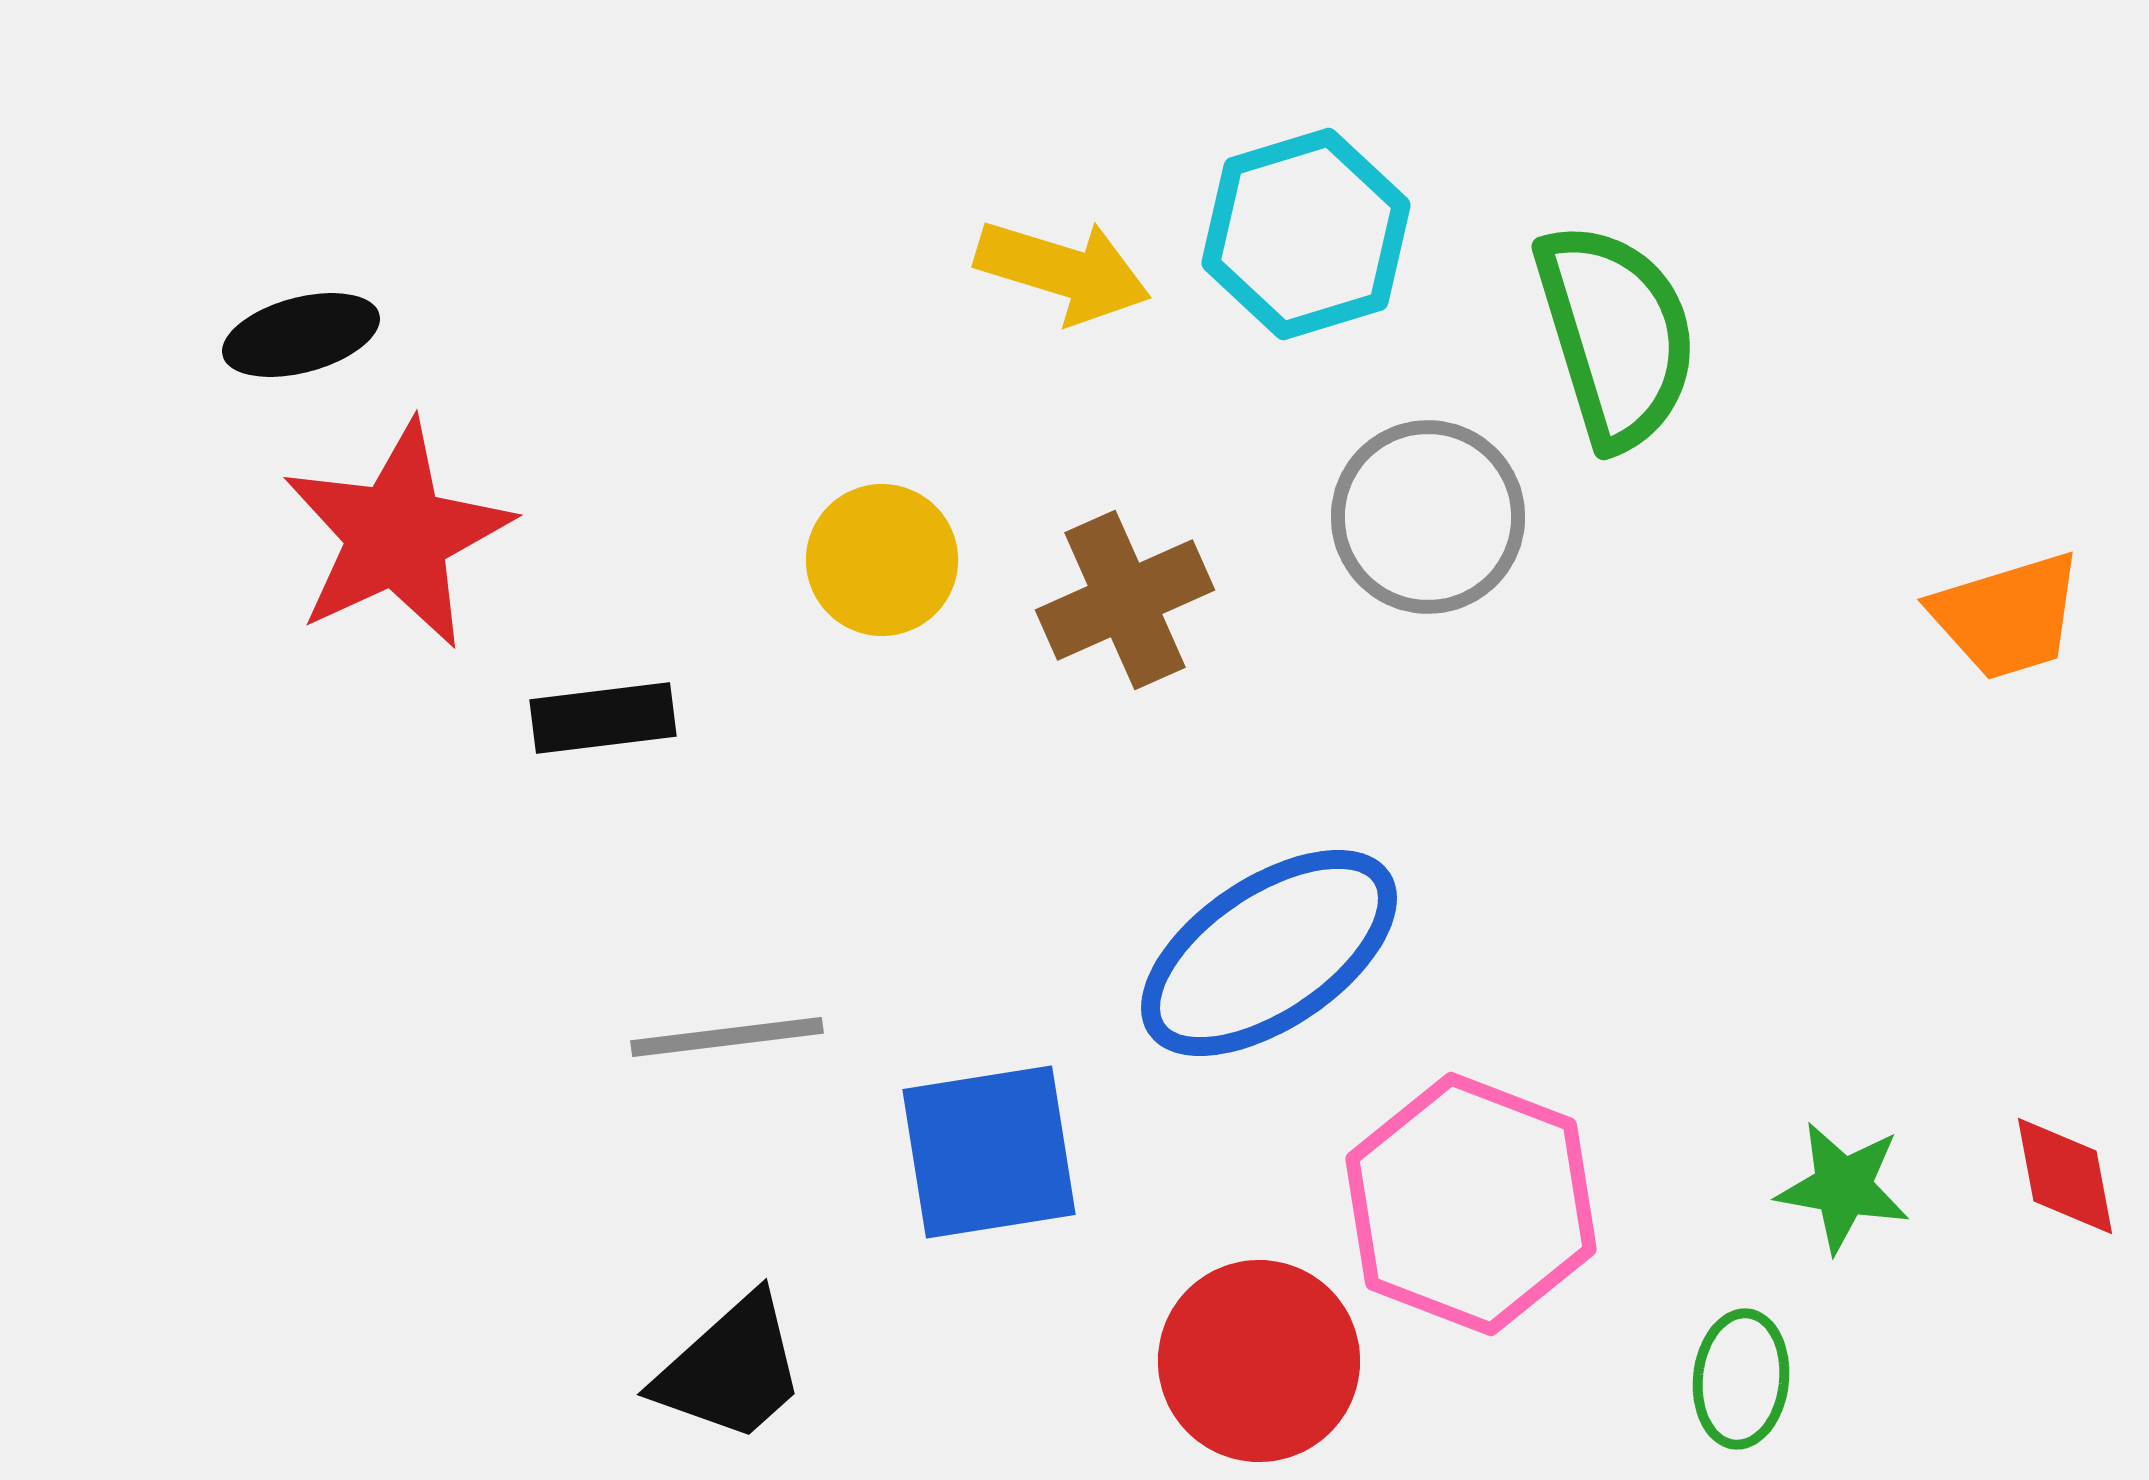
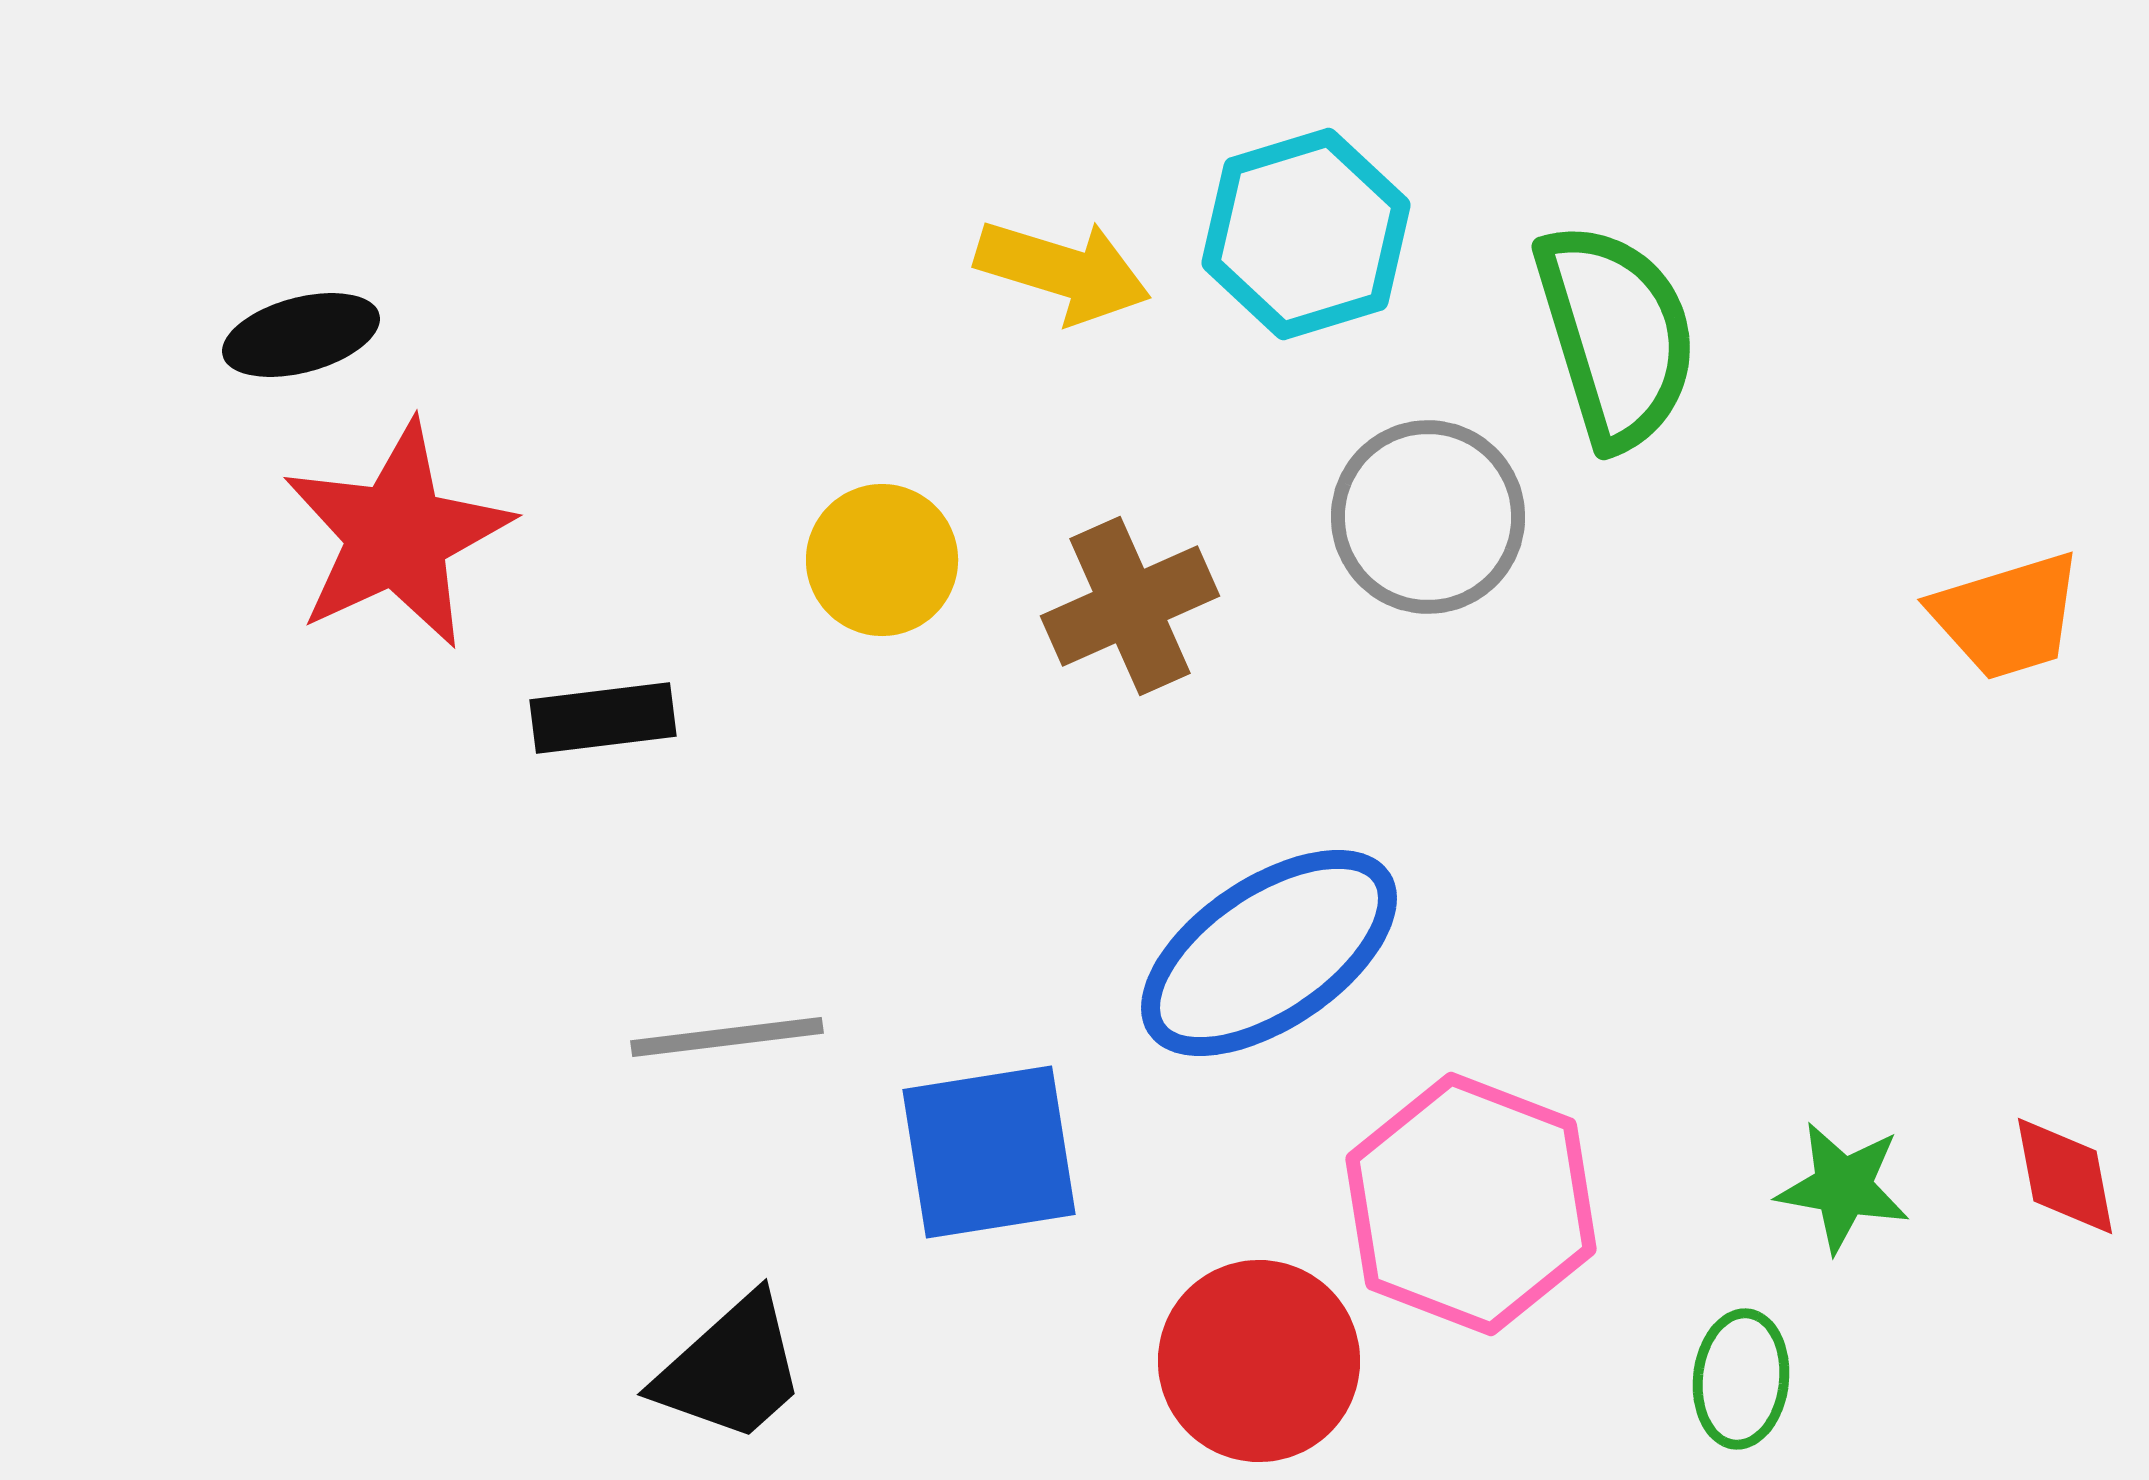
brown cross: moved 5 px right, 6 px down
